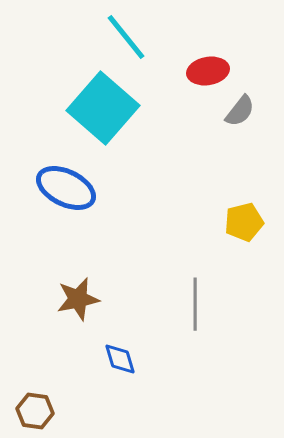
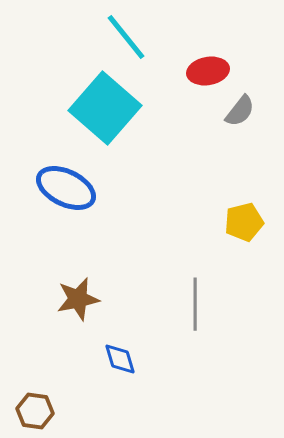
cyan square: moved 2 px right
